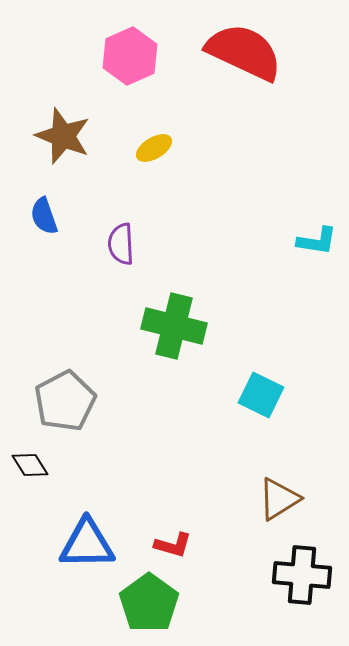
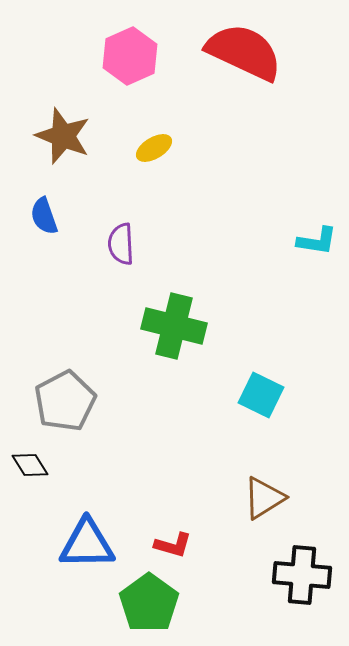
brown triangle: moved 15 px left, 1 px up
